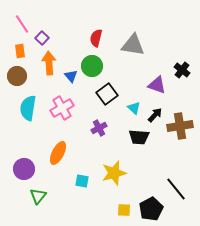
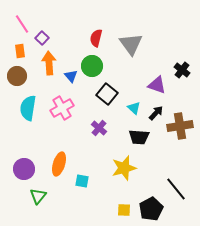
gray triangle: moved 2 px left, 1 px up; rotated 45 degrees clockwise
black square: rotated 15 degrees counterclockwise
black arrow: moved 1 px right, 2 px up
purple cross: rotated 21 degrees counterclockwise
orange ellipse: moved 1 px right, 11 px down; rotated 10 degrees counterclockwise
yellow star: moved 10 px right, 5 px up
